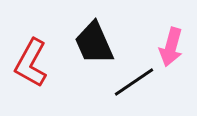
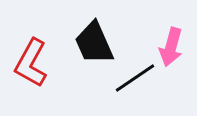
black line: moved 1 px right, 4 px up
